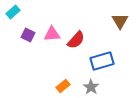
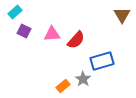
cyan rectangle: moved 2 px right
brown triangle: moved 2 px right, 6 px up
purple square: moved 4 px left, 4 px up
gray star: moved 8 px left, 8 px up
